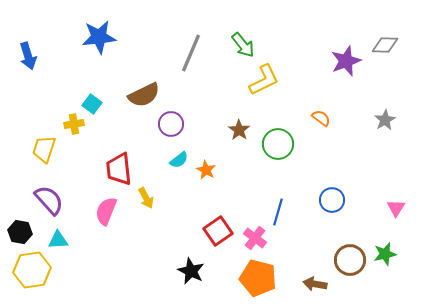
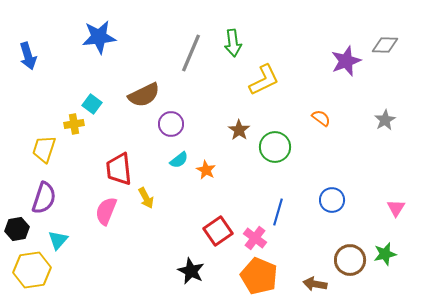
green arrow: moved 10 px left, 2 px up; rotated 32 degrees clockwise
green circle: moved 3 px left, 3 px down
purple semicircle: moved 5 px left, 2 px up; rotated 60 degrees clockwise
black hexagon: moved 3 px left, 3 px up; rotated 20 degrees counterclockwise
cyan triangle: rotated 45 degrees counterclockwise
orange pentagon: moved 1 px right, 2 px up; rotated 9 degrees clockwise
